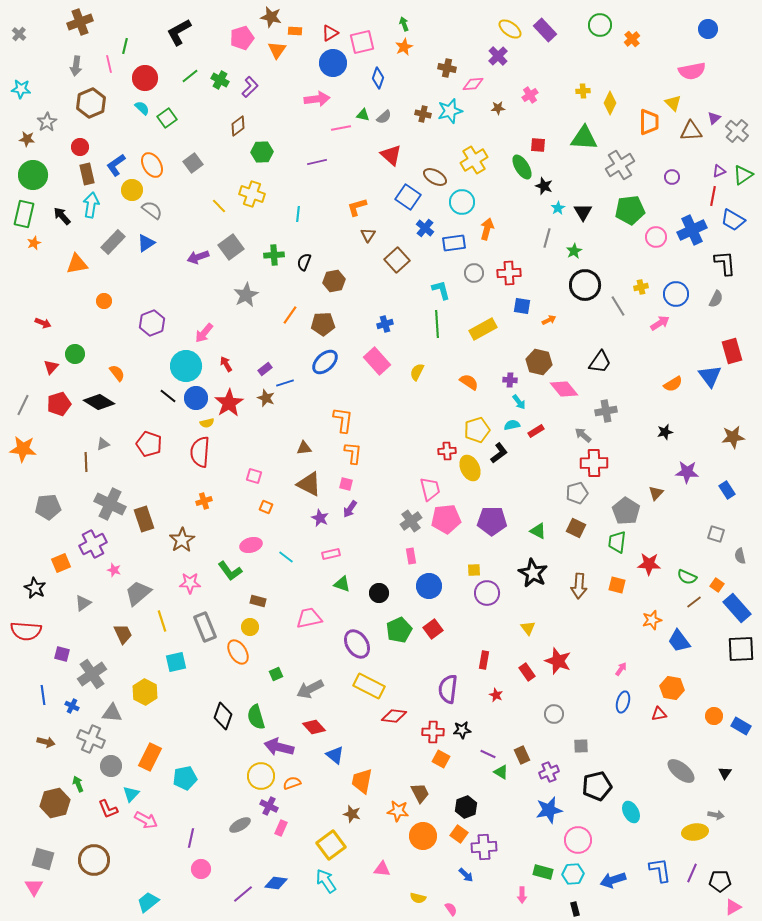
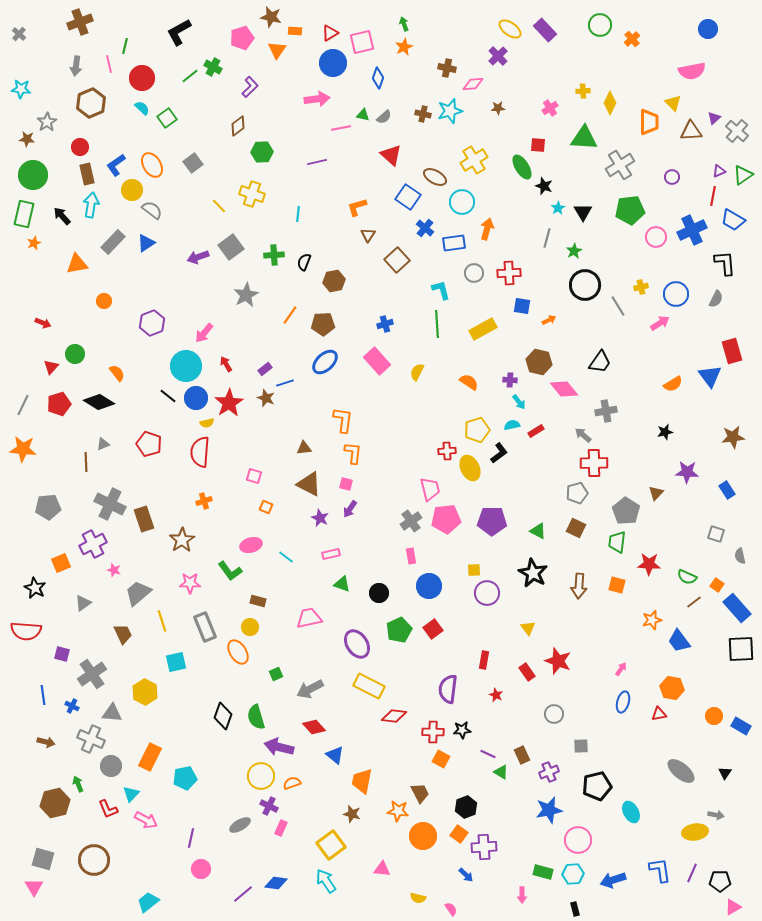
red circle at (145, 78): moved 3 px left
green cross at (220, 80): moved 7 px left, 13 px up
pink cross at (530, 95): moved 20 px right, 13 px down
